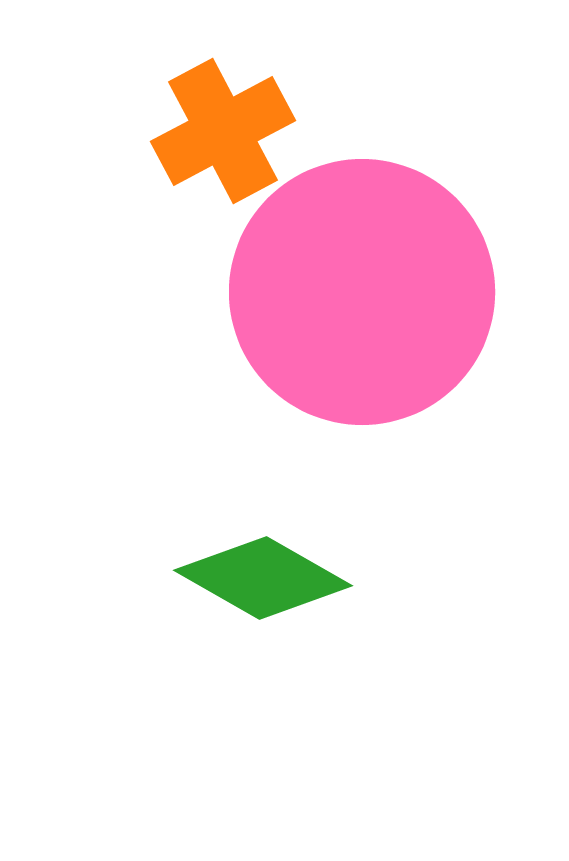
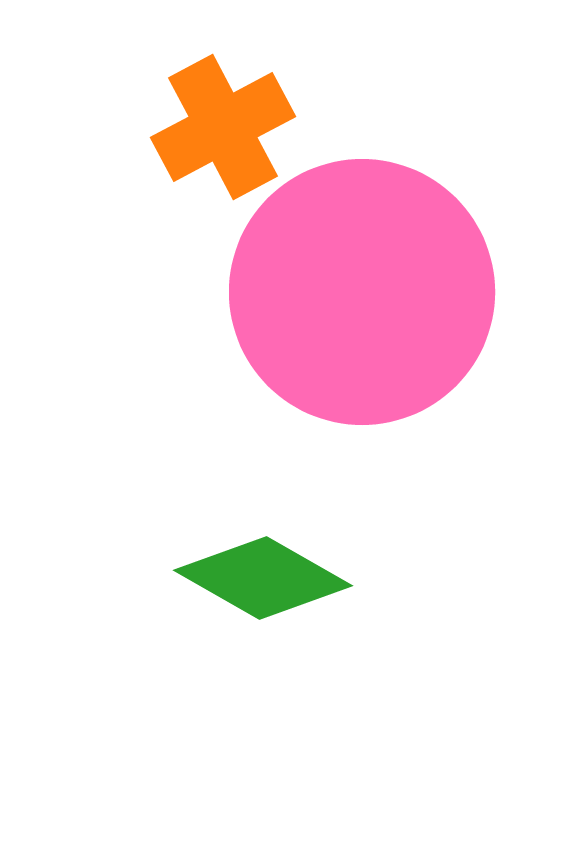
orange cross: moved 4 px up
